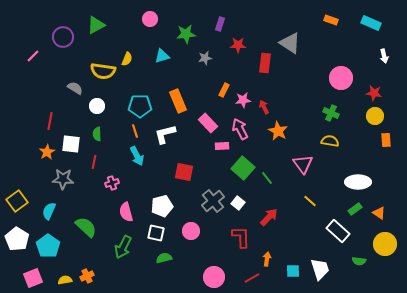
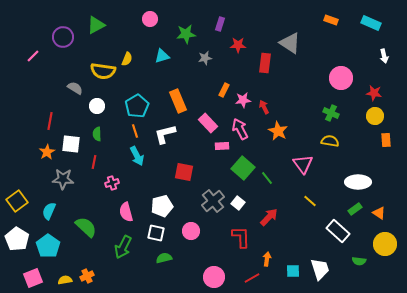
cyan pentagon at (140, 106): moved 3 px left; rotated 30 degrees counterclockwise
